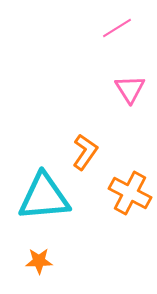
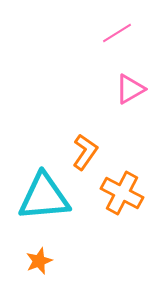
pink line: moved 5 px down
pink triangle: rotated 32 degrees clockwise
orange cross: moved 8 px left
orange star: rotated 20 degrees counterclockwise
